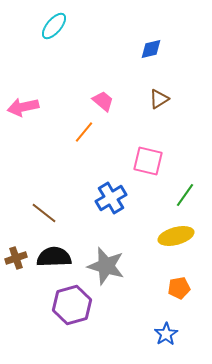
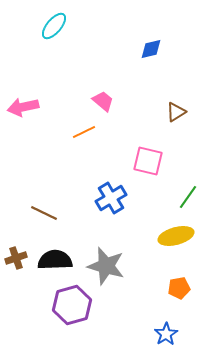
brown triangle: moved 17 px right, 13 px down
orange line: rotated 25 degrees clockwise
green line: moved 3 px right, 2 px down
brown line: rotated 12 degrees counterclockwise
black semicircle: moved 1 px right, 3 px down
